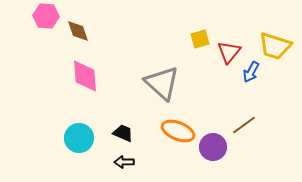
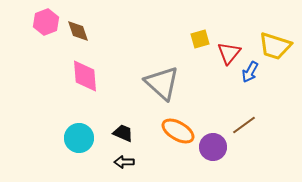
pink hexagon: moved 6 px down; rotated 25 degrees counterclockwise
red triangle: moved 1 px down
blue arrow: moved 1 px left
orange ellipse: rotated 8 degrees clockwise
